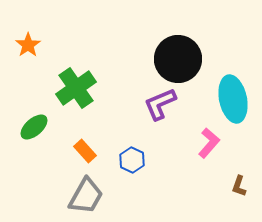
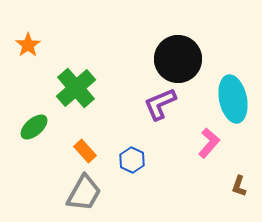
green cross: rotated 6 degrees counterclockwise
gray trapezoid: moved 2 px left, 3 px up
